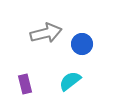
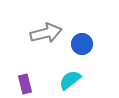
cyan semicircle: moved 1 px up
